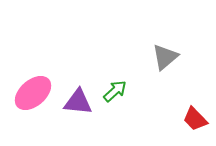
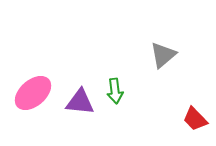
gray triangle: moved 2 px left, 2 px up
green arrow: rotated 125 degrees clockwise
purple triangle: moved 2 px right
